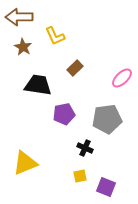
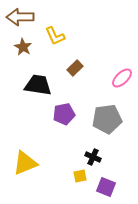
brown arrow: moved 1 px right
black cross: moved 8 px right, 9 px down
